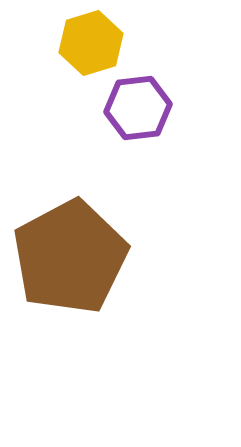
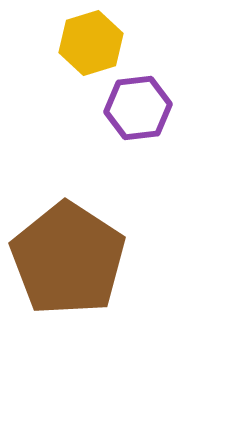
brown pentagon: moved 2 px left, 2 px down; rotated 11 degrees counterclockwise
